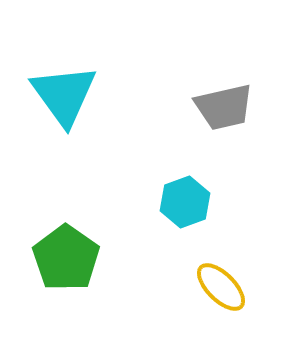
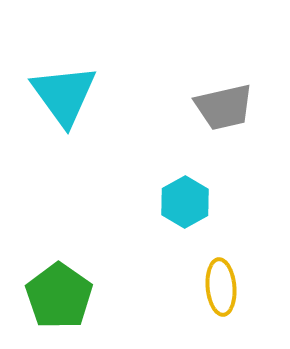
cyan hexagon: rotated 9 degrees counterclockwise
green pentagon: moved 7 px left, 38 px down
yellow ellipse: rotated 40 degrees clockwise
